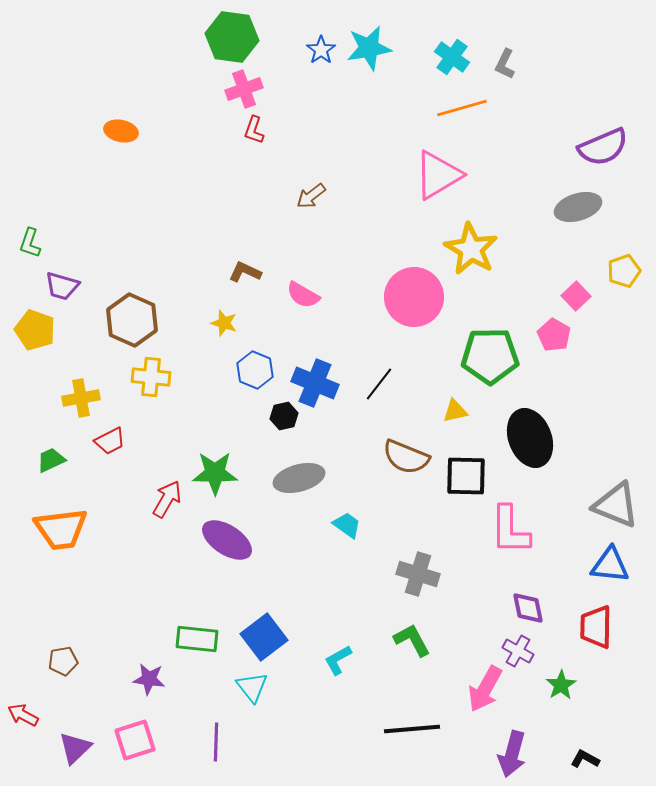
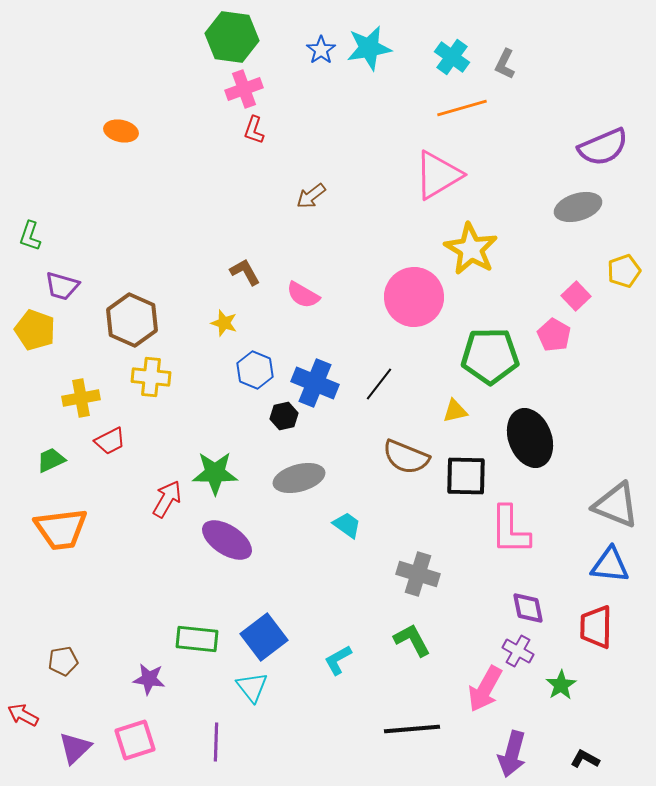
green L-shape at (30, 243): moved 7 px up
brown L-shape at (245, 272): rotated 36 degrees clockwise
